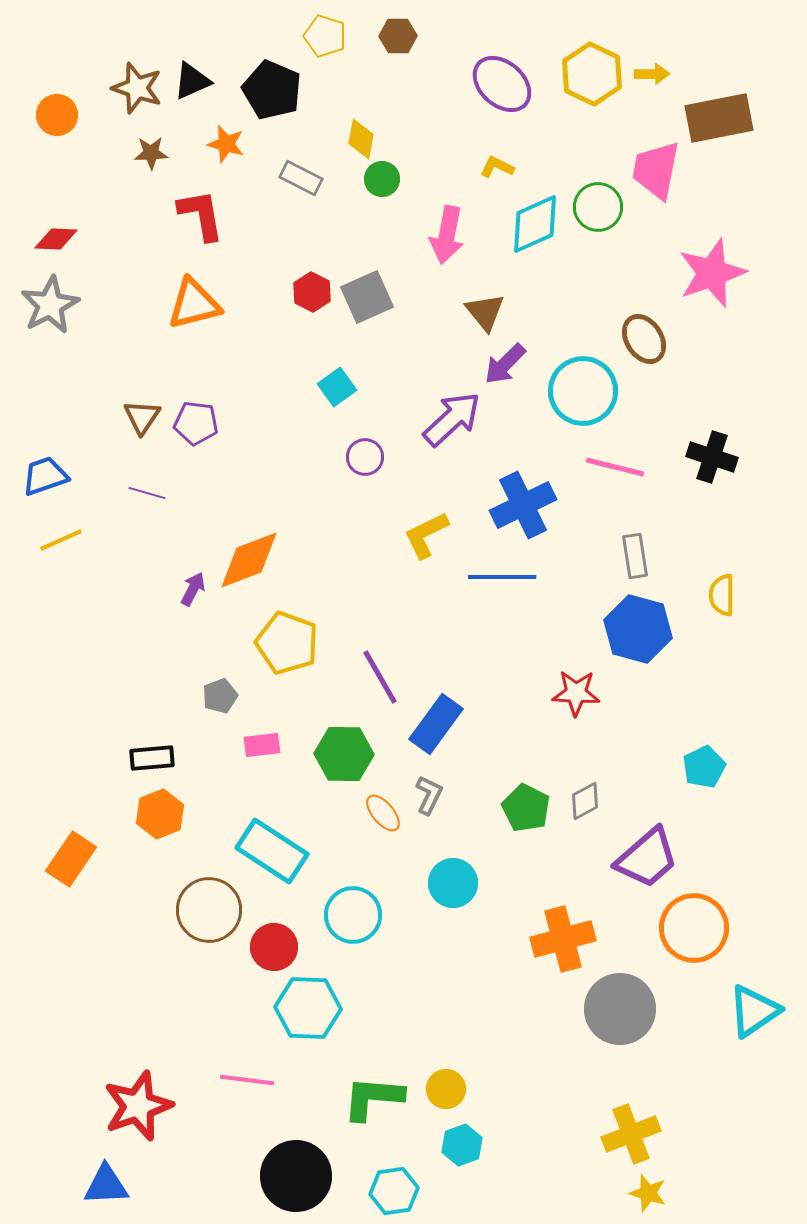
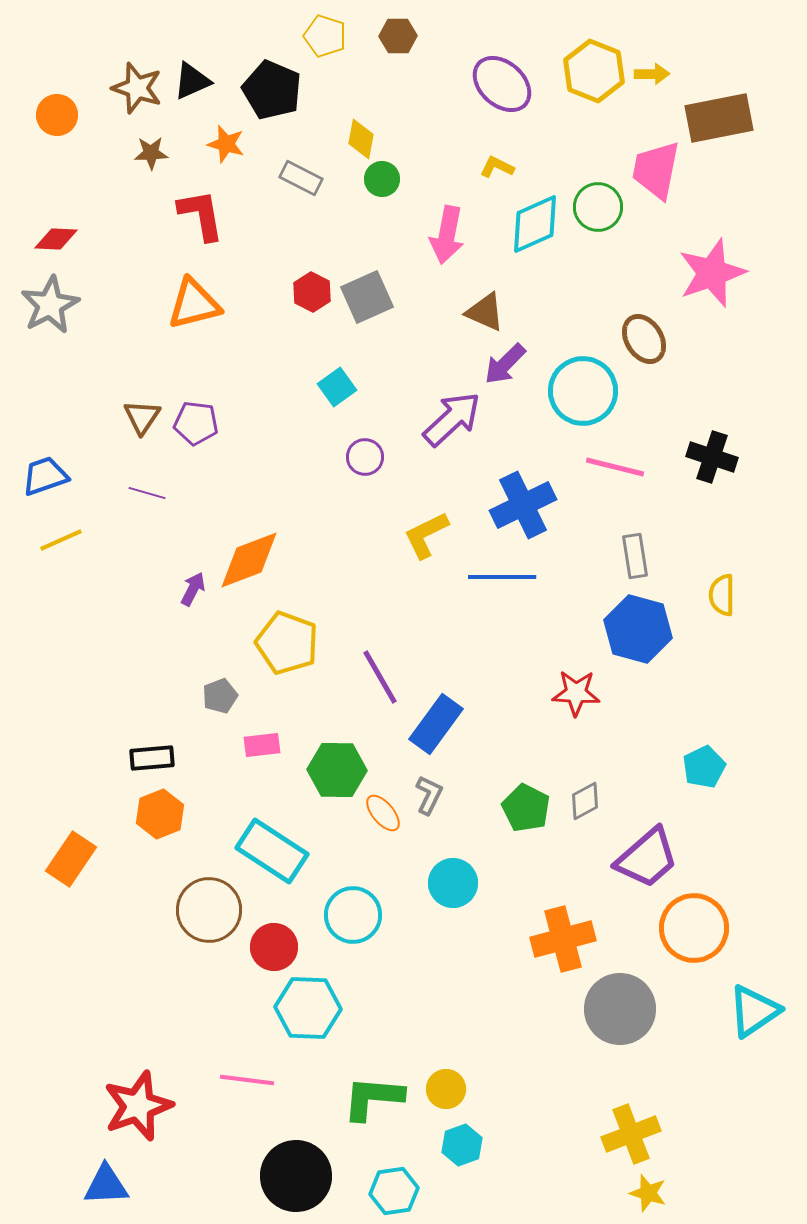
yellow hexagon at (592, 74): moved 2 px right, 3 px up; rotated 4 degrees counterclockwise
brown triangle at (485, 312): rotated 27 degrees counterclockwise
green hexagon at (344, 754): moved 7 px left, 16 px down
